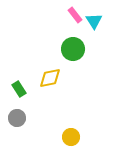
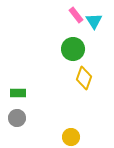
pink rectangle: moved 1 px right
yellow diamond: moved 34 px right; rotated 60 degrees counterclockwise
green rectangle: moved 1 px left, 4 px down; rotated 56 degrees counterclockwise
